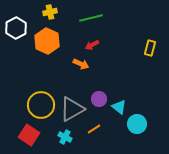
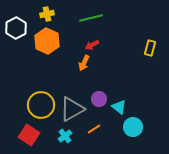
yellow cross: moved 3 px left, 2 px down
orange arrow: moved 3 px right, 1 px up; rotated 91 degrees clockwise
cyan circle: moved 4 px left, 3 px down
cyan cross: moved 1 px up; rotated 24 degrees clockwise
